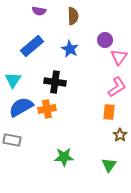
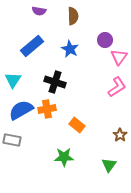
black cross: rotated 10 degrees clockwise
blue semicircle: moved 3 px down
orange rectangle: moved 32 px left, 13 px down; rotated 56 degrees counterclockwise
